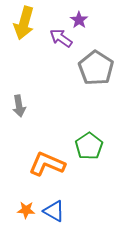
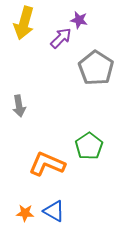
purple star: rotated 24 degrees counterclockwise
purple arrow: rotated 100 degrees clockwise
orange star: moved 1 px left, 3 px down
